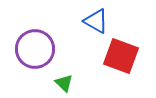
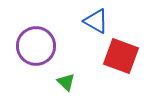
purple circle: moved 1 px right, 3 px up
green triangle: moved 2 px right, 1 px up
